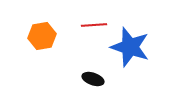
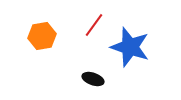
red line: rotated 50 degrees counterclockwise
